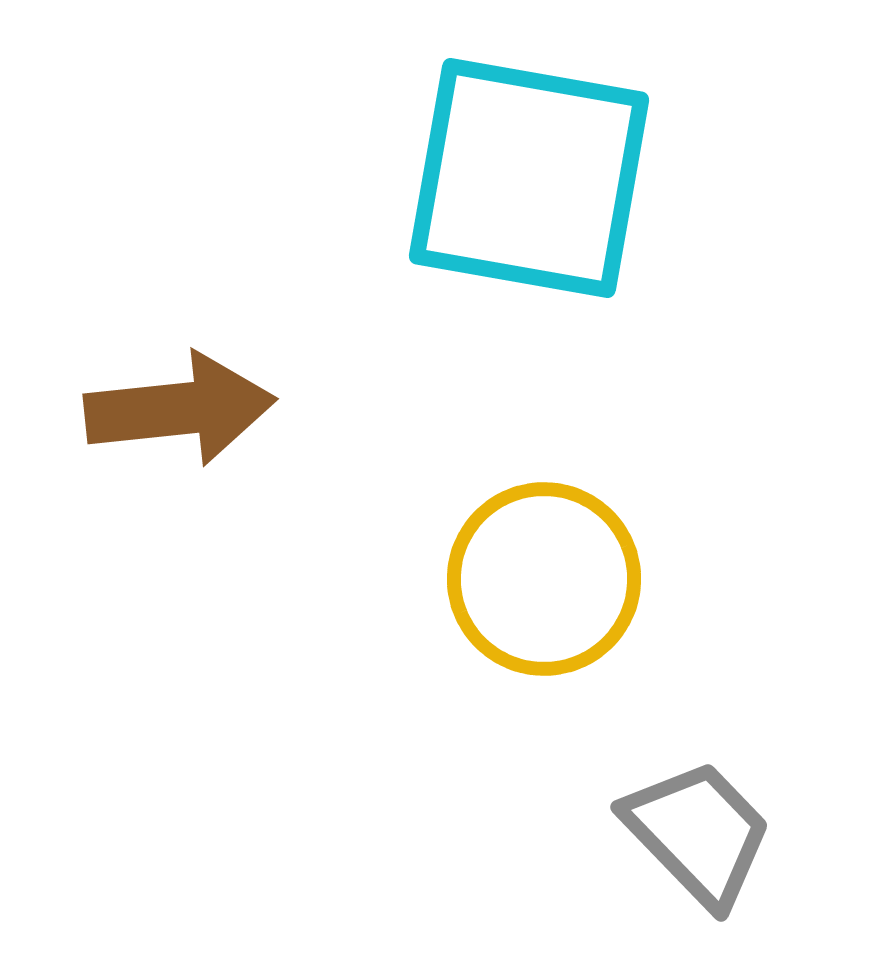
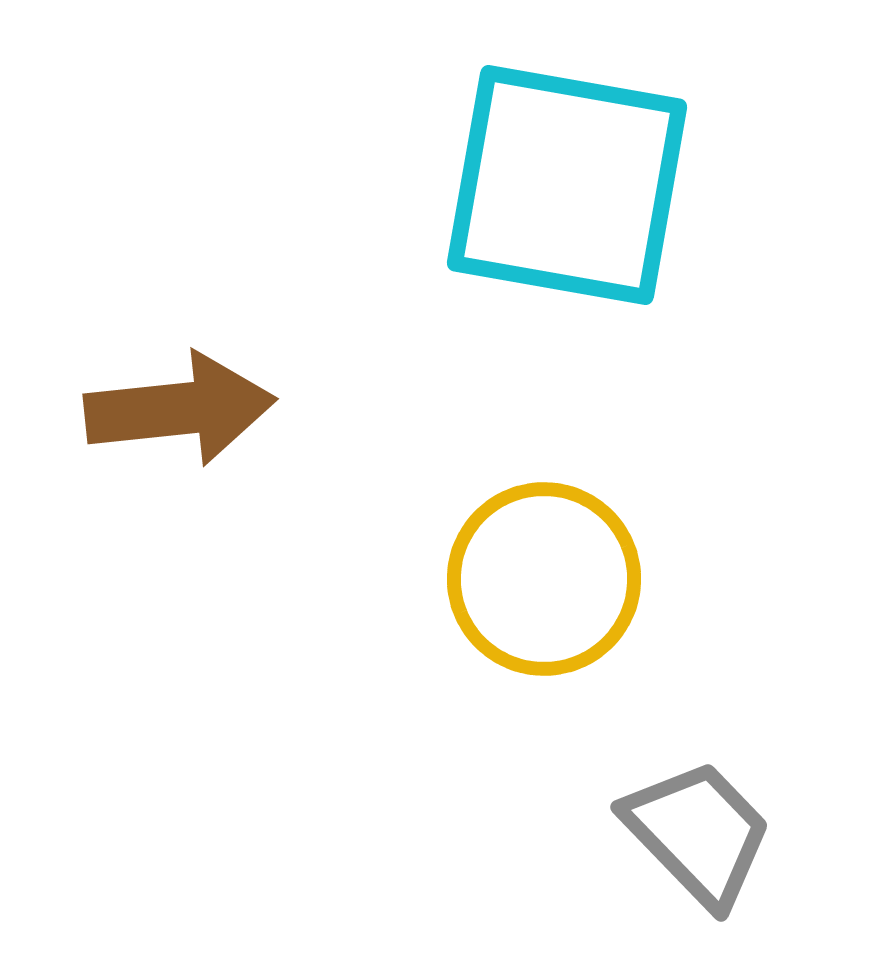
cyan square: moved 38 px right, 7 px down
